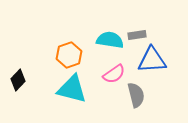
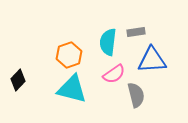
gray rectangle: moved 1 px left, 3 px up
cyan semicircle: moved 2 px left, 2 px down; rotated 92 degrees counterclockwise
